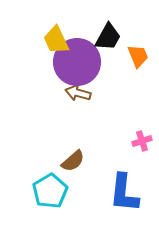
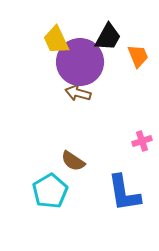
purple circle: moved 3 px right
brown semicircle: rotated 75 degrees clockwise
blue L-shape: rotated 15 degrees counterclockwise
